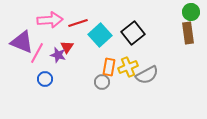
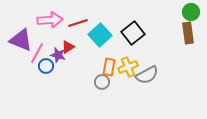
purple triangle: moved 1 px left, 2 px up
red triangle: moved 1 px right; rotated 24 degrees clockwise
blue circle: moved 1 px right, 13 px up
